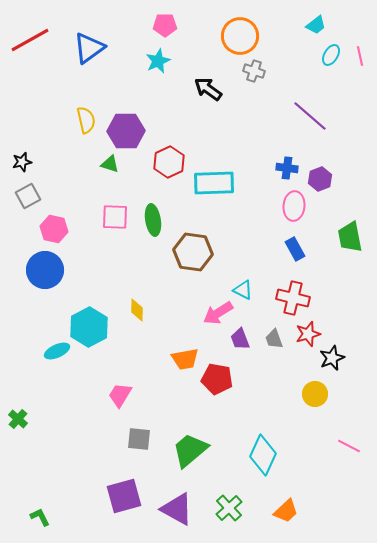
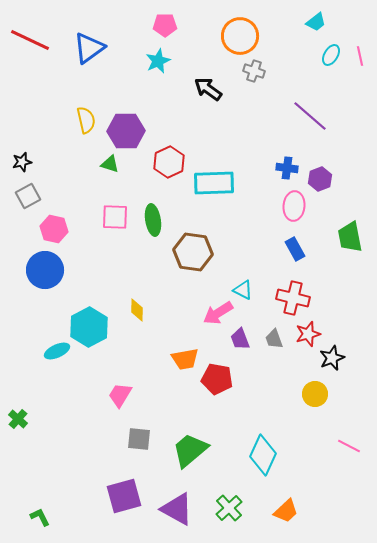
cyan trapezoid at (316, 25): moved 3 px up
red line at (30, 40): rotated 54 degrees clockwise
